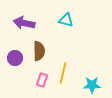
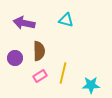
pink rectangle: moved 2 px left, 4 px up; rotated 40 degrees clockwise
cyan star: moved 1 px left
